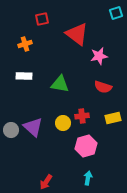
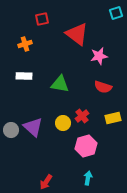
red cross: rotated 32 degrees counterclockwise
